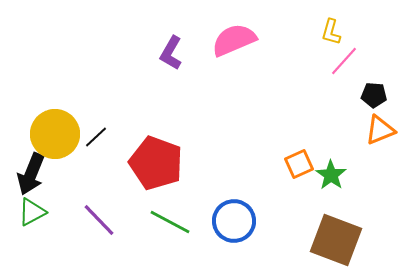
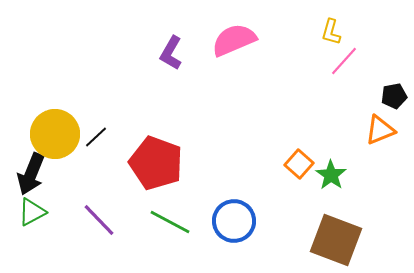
black pentagon: moved 20 px right, 1 px down; rotated 15 degrees counterclockwise
orange square: rotated 24 degrees counterclockwise
